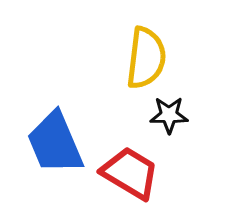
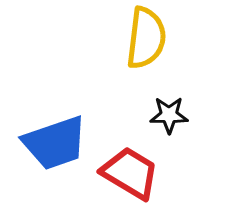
yellow semicircle: moved 20 px up
blue trapezoid: rotated 86 degrees counterclockwise
